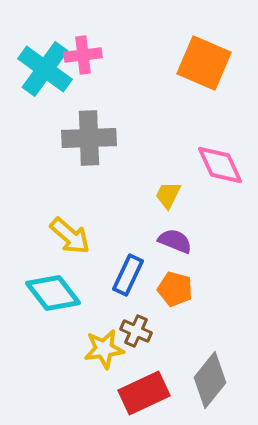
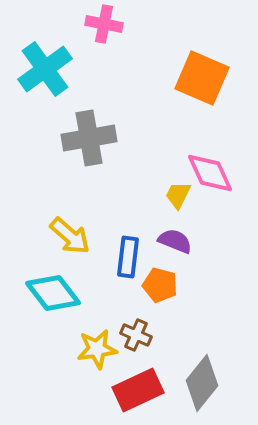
pink cross: moved 21 px right, 31 px up; rotated 18 degrees clockwise
orange square: moved 2 px left, 15 px down
cyan cross: rotated 18 degrees clockwise
gray cross: rotated 8 degrees counterclockwise
pink diamond: moved 10 px left, 8 px down
yellow trapezoid: moved 10 px right
blue rectangle: moved 18 px up; rotated 18 degrees counterclockwise
orange pentagon: moved 15 px left, 4 px up
brown cross: moved 4 px down
yellow star: moved 7 px left
gray diamond: moved 8 px left, 3 px down
red rectangle: moved 6 px left, 3 px up
